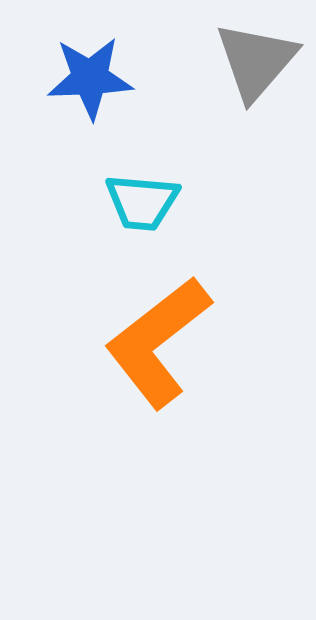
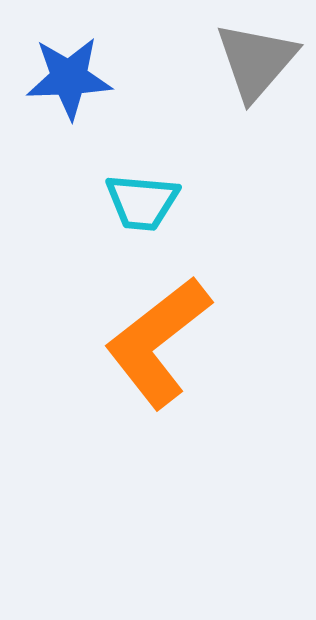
blue star: moved 21 px left
